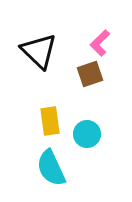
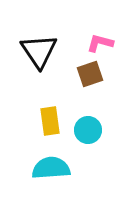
pink L-shape: rotated 60 degrees clockwise
black triangle: rotated 12 degrees clockwise
cyan circle: moved 1 px right, 4 px up
cyan semicircle: rotated 111 degrees clockwise
